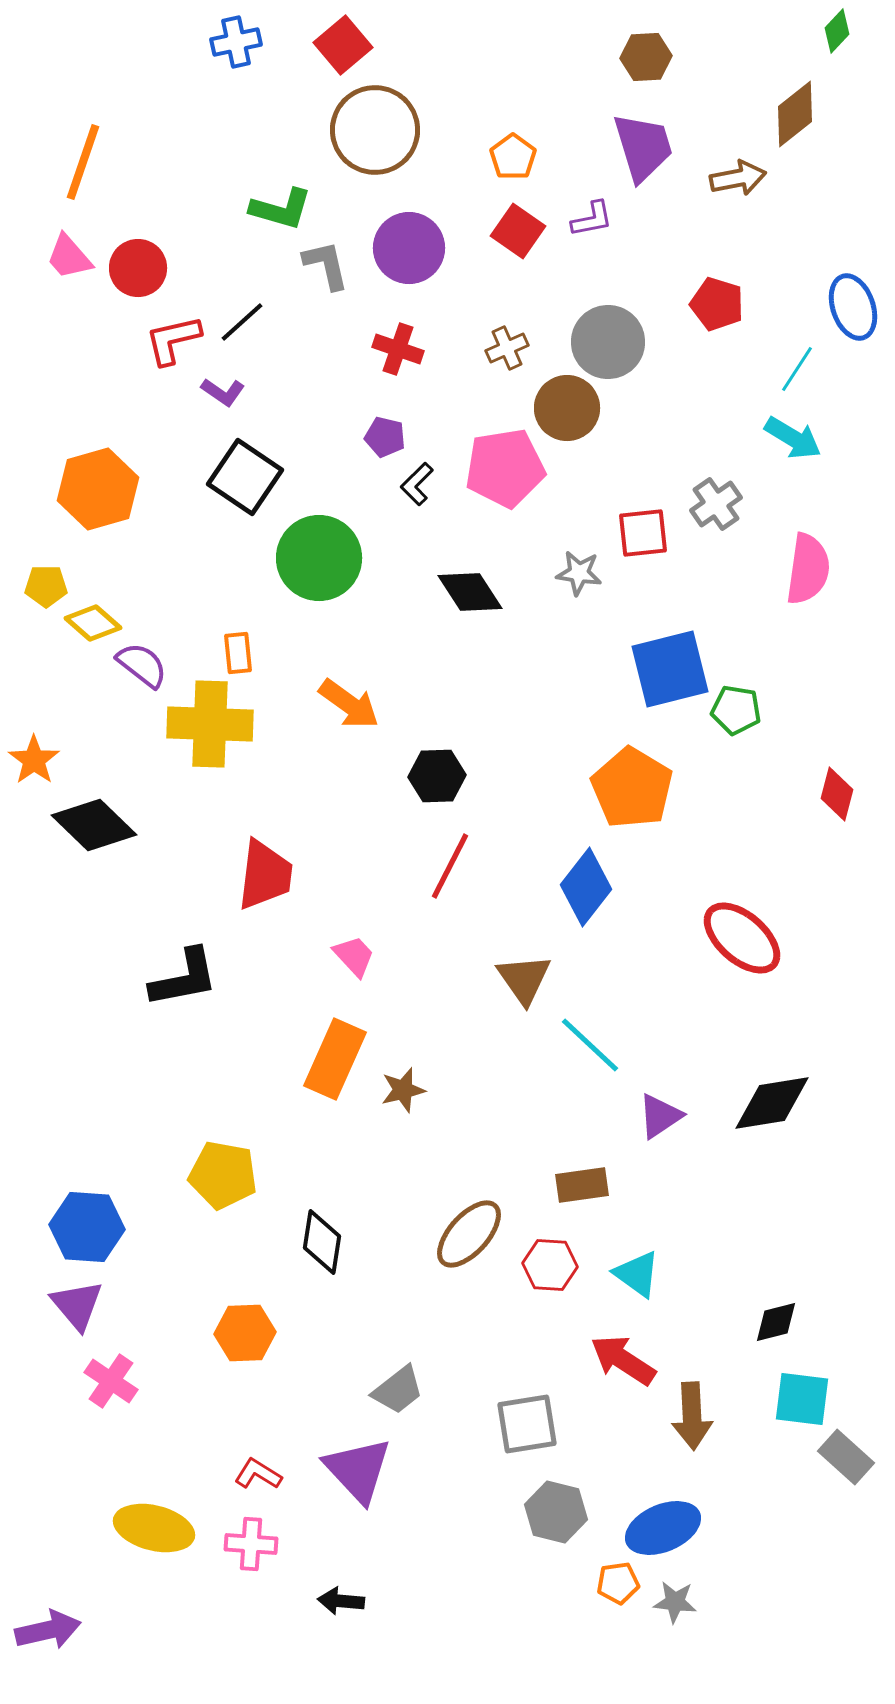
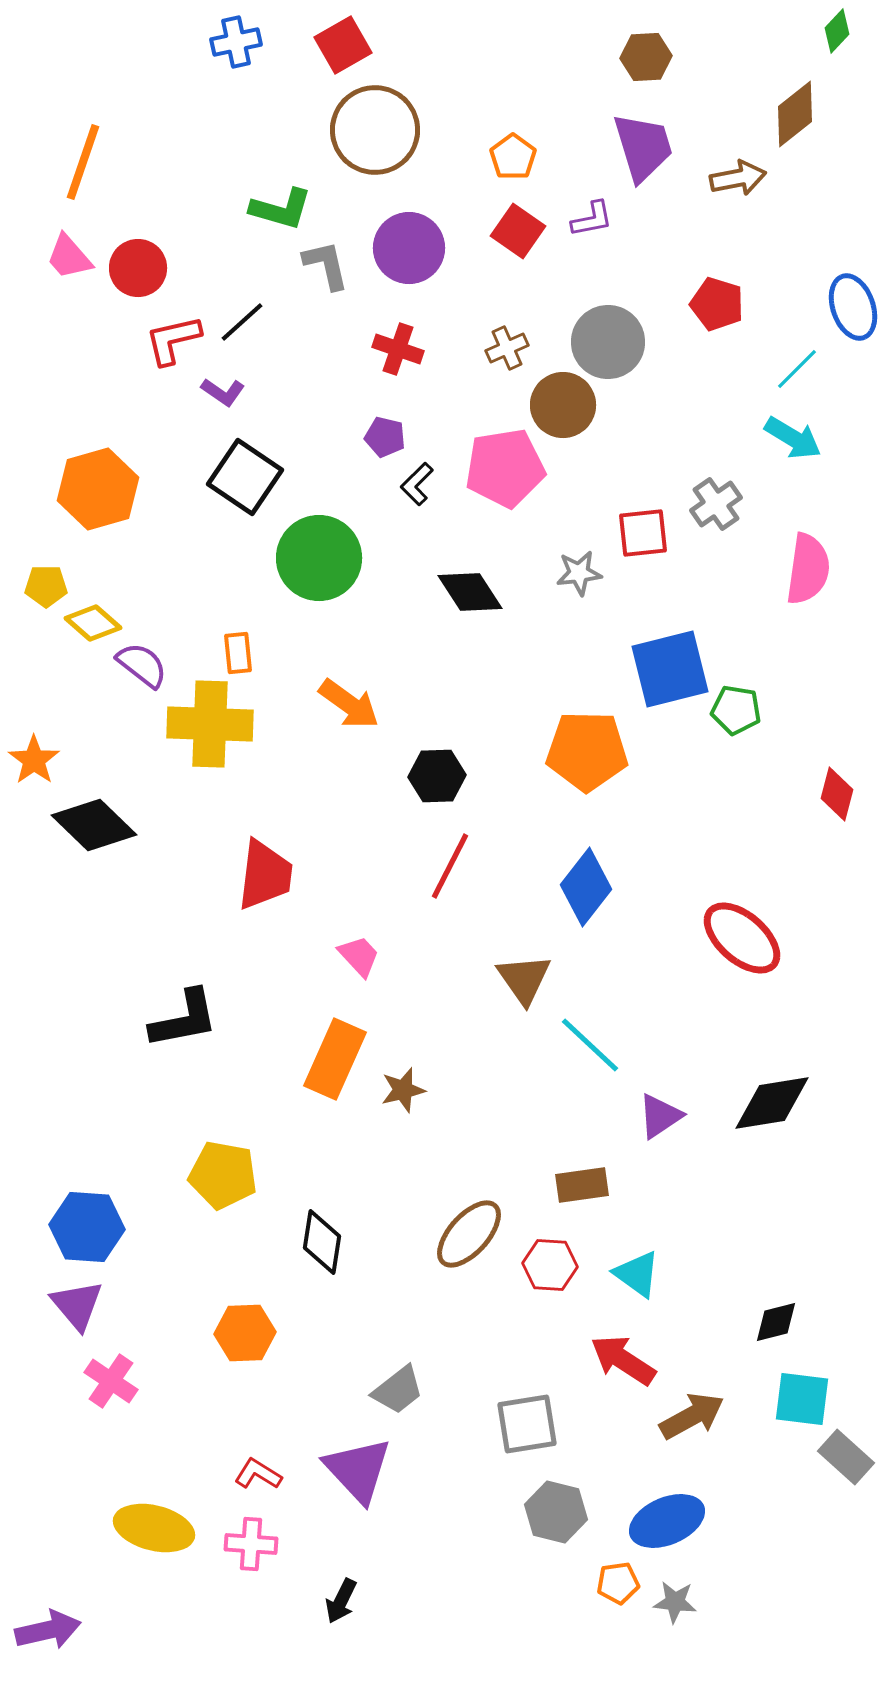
red square at (343, 45): rotated 10 degrees clockwise
cyan line at (797, 369): rotated 12 degrees clockwise
brown circle at (567, 408): moved 4 px left, 3 px up
gray star at (579, 573): rotated 15 degrees counterclockwise
orange pentagon at (632, 788): moved 45 px left, 37 px up; rotated 30 degrees counterclockwise
pink trapezoid at (354, 956): moved 5 px right
black L-shape at (184, 978): moved 41 px down
brown arrow at (692, 1416): rotated 116 degrees counterclockwise
blue ellipse at (663, 1528): moved 4 px right, 7 px up
black arrow at (341, 1601): rotated 69 degrees counterclockwise
